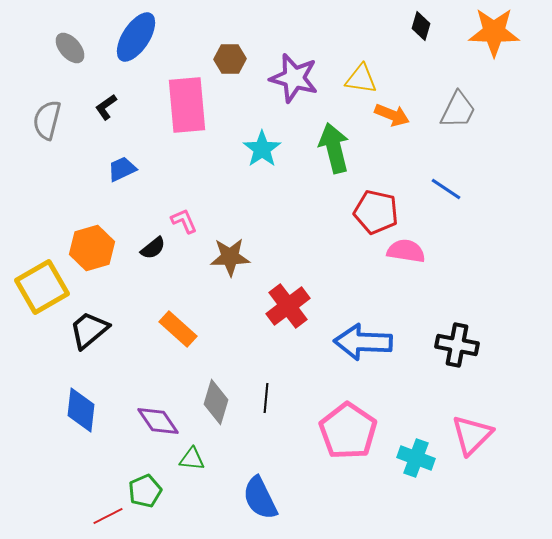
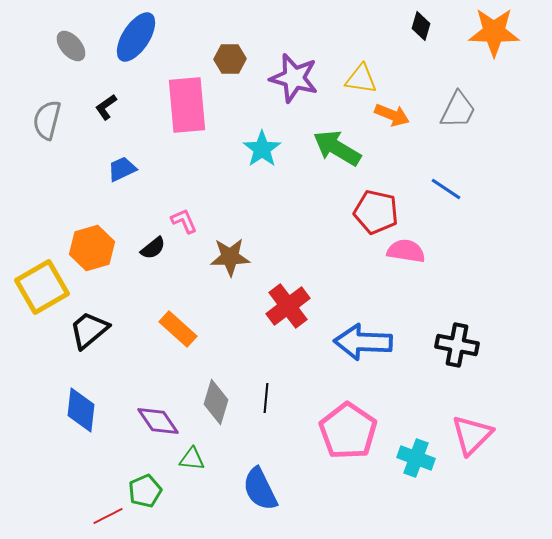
gray ellipse: moved 1 px right, 2 px up
green arrow: moved 3 px right; rotated 45 degrees counterclockwise
blue semicircle: moved 9 px up
